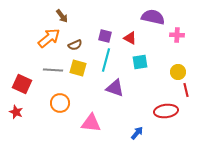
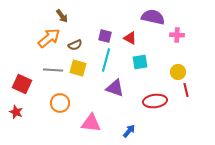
red ellipse: moved 11 px left, 10 px up
blue arrow: moved 8 px left, 2 px up
